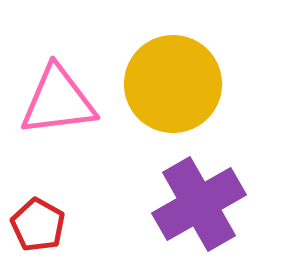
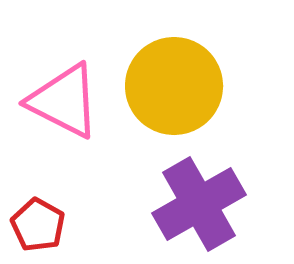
yellow circle: moved 1 px right, 2 px down
pink triangle: moved 6 px right; rotated 34 degrees clockwise
